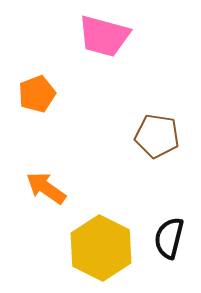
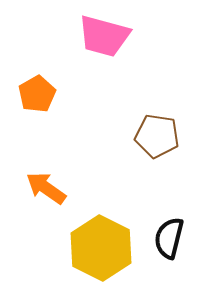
orange pentagon: rotated 9 degrees counterclockwise
